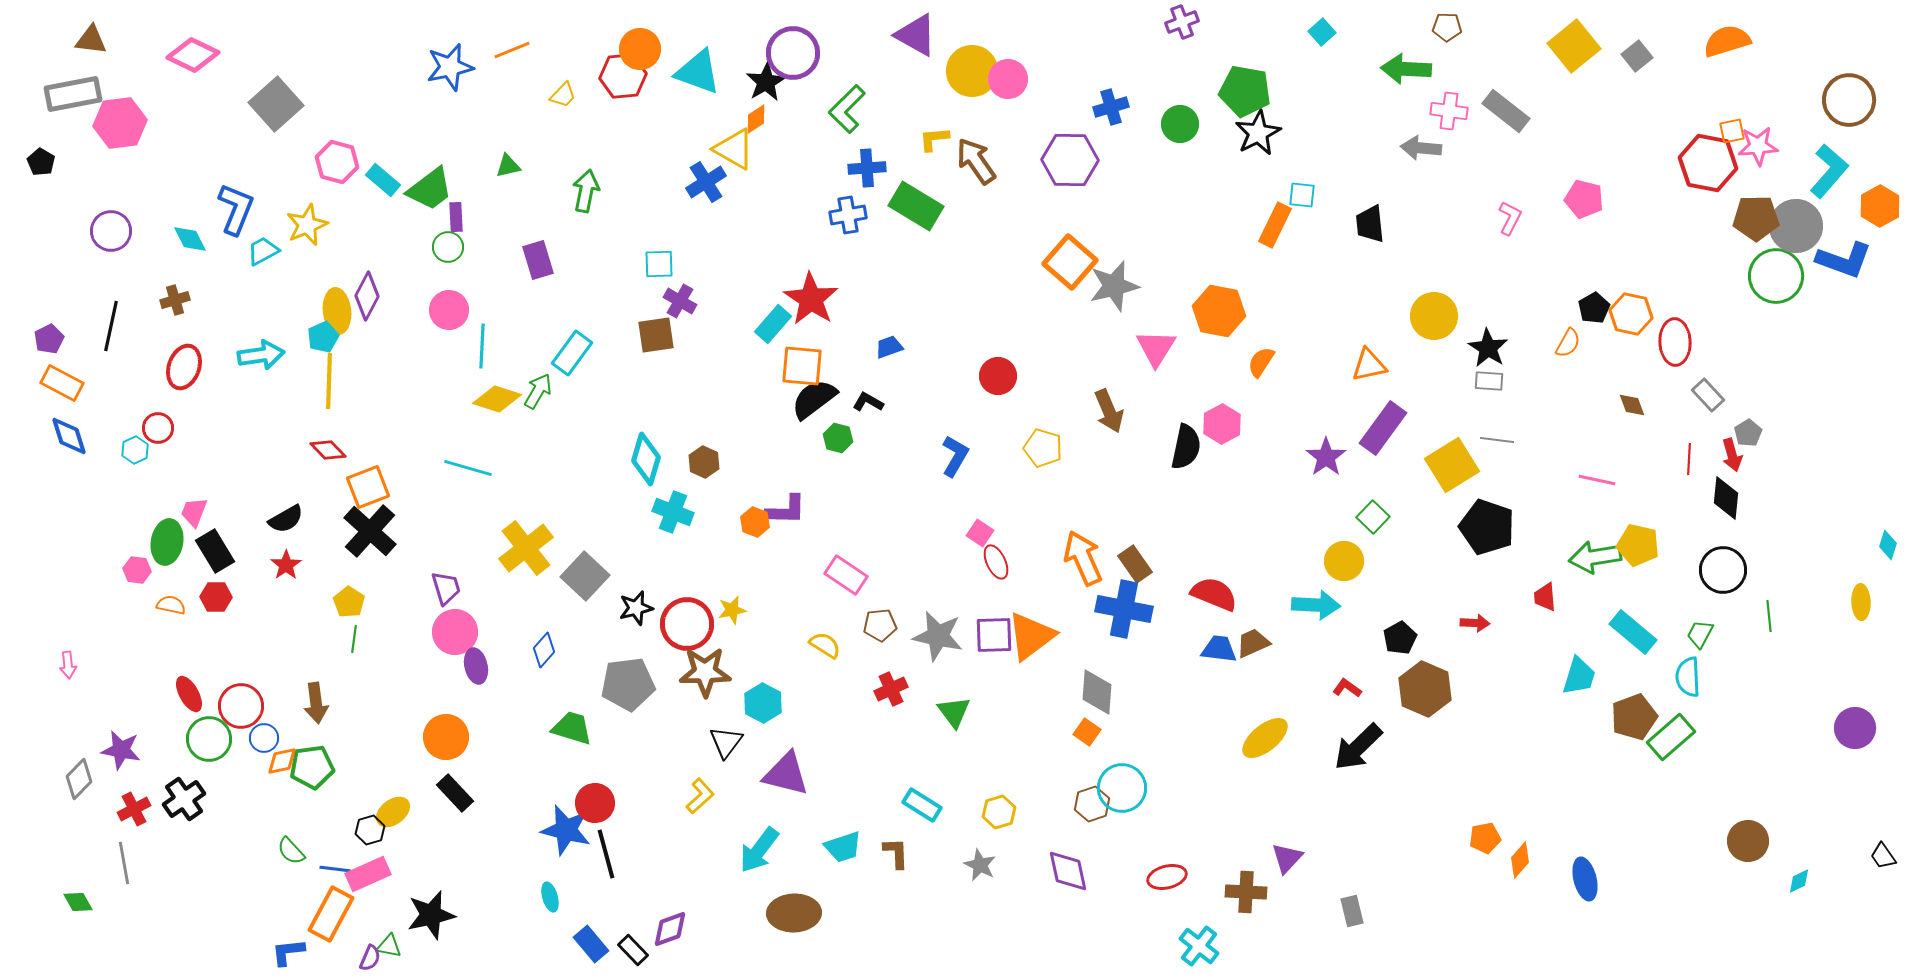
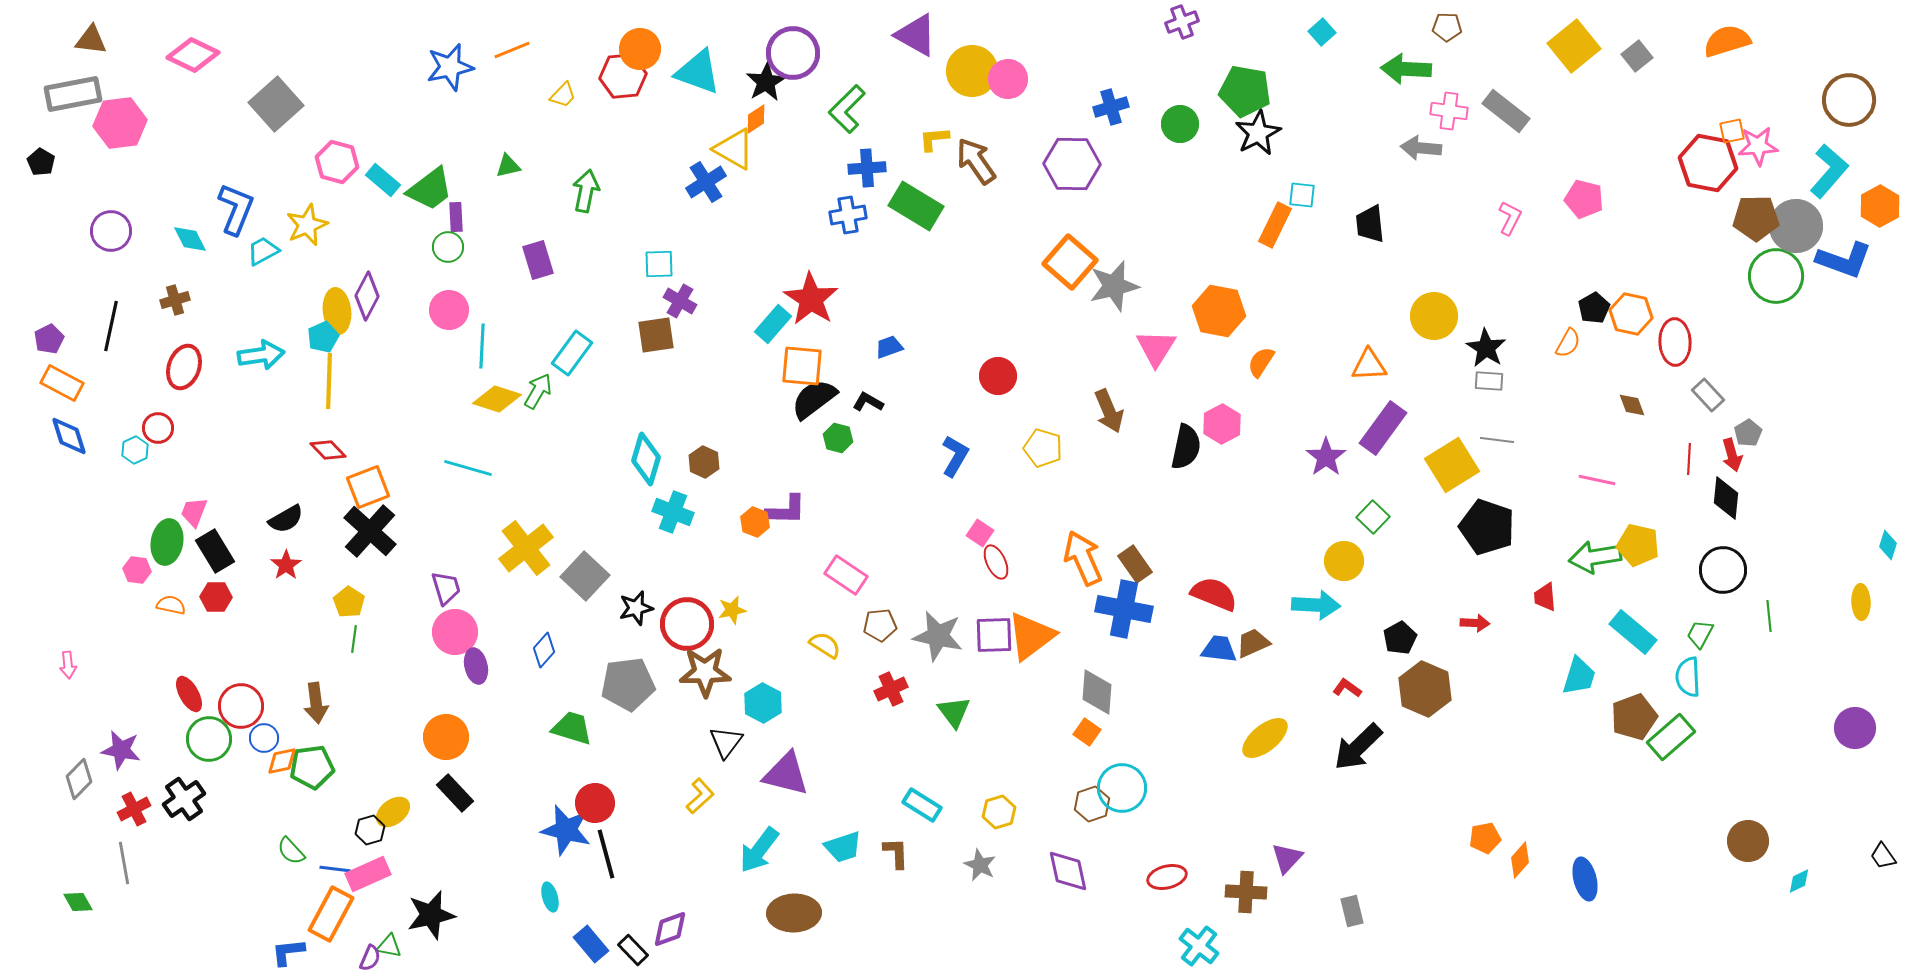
purple hexagon at (1070, 160): moved 2 px right, 4 px down
black star at (1488, 348): moved 2 px left
orange triangle at (1369, 365): rotated 9 degrees clockwise
